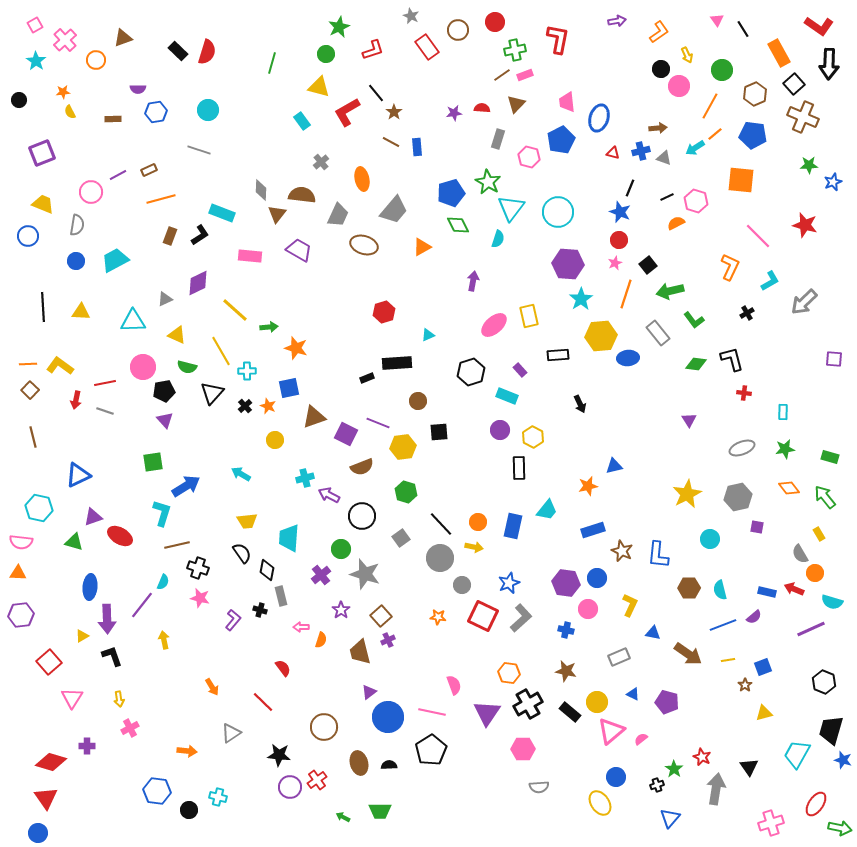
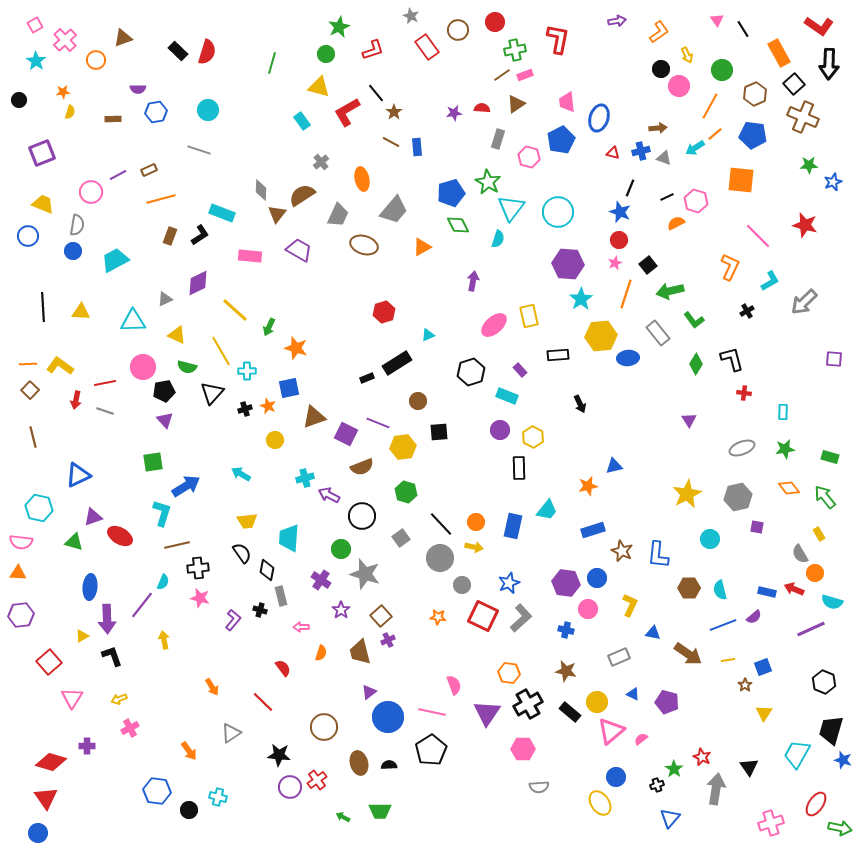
brown triangle at (516, 104): rotated 12 degrees clockwise
yellow semicircle at (70, 112): rotated 136 degrees counterclockwise
brown semicircle at (302, 195): rotated 40 degrees counterclockwise
blue circle at (76, 261): moved 3 px left, 10 px up
black cross at (747, 313): moved 2 px up
green arrow at (269, 327): rotated 120 degrees clockwise
black rectangle at (397, 363): rotated 28 degrees counterclockwise
green diamond at (696, 364): rotated 65 degrees counterclockwise
black cross at (245, 406): moved 3 px down; rotated 24 degrees clockwise
orange circle at (478, 522): moved 2 px left
black cross at (198, 568): rotated 25 degrees counterclockwise
purple cross at (321, 575): moved 5 px down; rotated 18 degrees counterclockwise
orange semicircle at (321, 640): moved 13 px down
yellow arrow at (119, 699): rotated 77 degrees clockwise
yellow triangle at (764, 713): rotated 42 degrees counterclockwise
orange arrow at (187, 751): moved 2 px right; rotated 48 degrees clockwise
